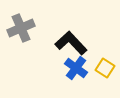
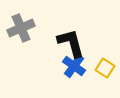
black L-shape: rotated 28 degrees clockwise
blue cross: moved 2 px left, 2 px up
